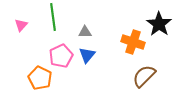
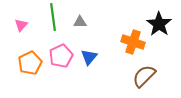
gray triangle: moved 5 px left, 10 px up
blue triangle: moved 2 px right, 2 px down
orange pentagon: moved 10 px left, 15 px up; rotated 20 degrees clockwise
